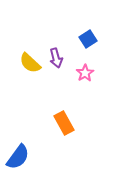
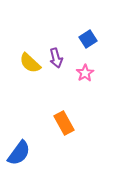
blue semicircle: moved 1 px right, 4 px up
